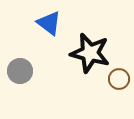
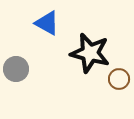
blue triangle: moved 2 px left; rotated 8 degrees counterclockwise
gray circle: moved 4 px left, 2 px up
